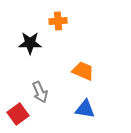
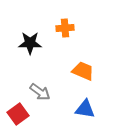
orange cross: moved 7 px right, 7 px down
gray arrow: rotated 30 degrees counterclockwise
